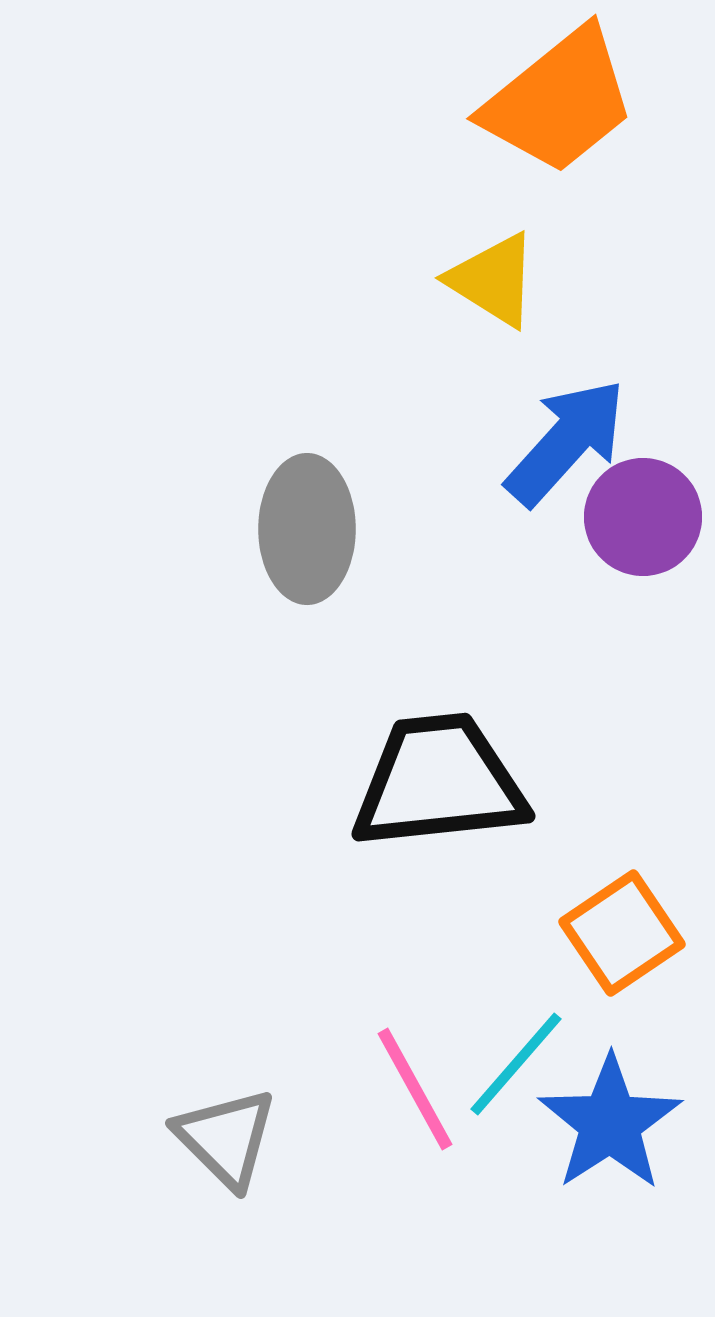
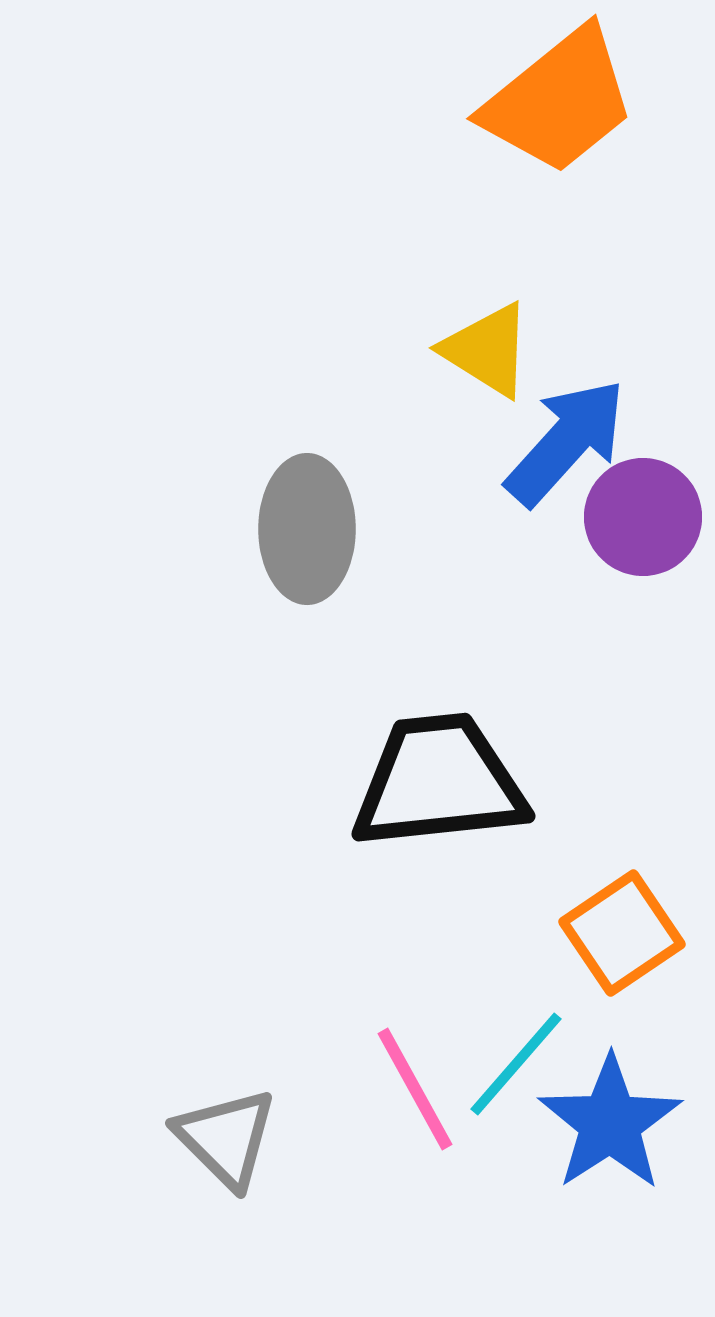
yellow triangle: moved 6 px left, 70 px down
